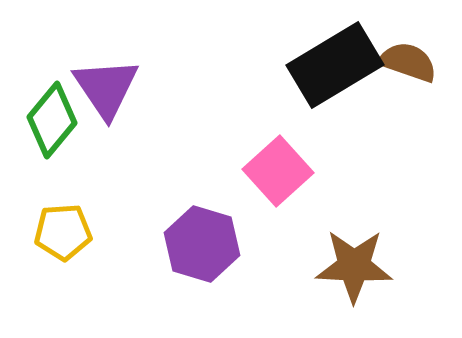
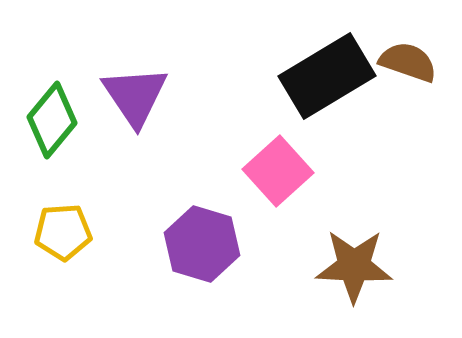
black rectangle: moved 8 px left, 11 px down
purple triangle: moved 29 px right, 8 px down
